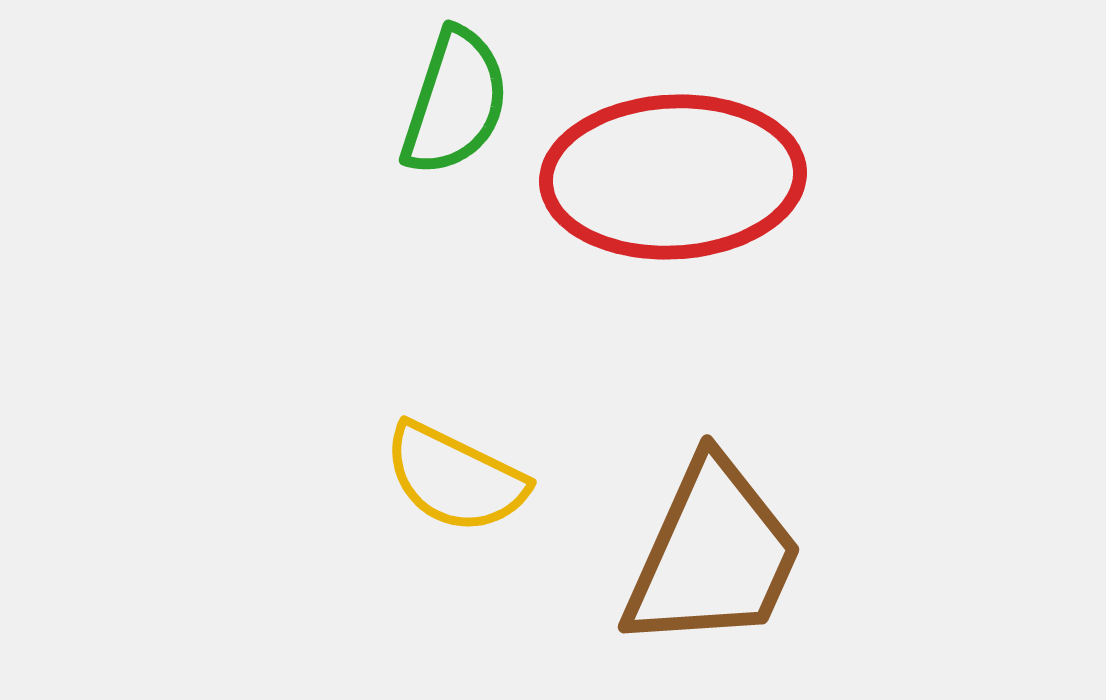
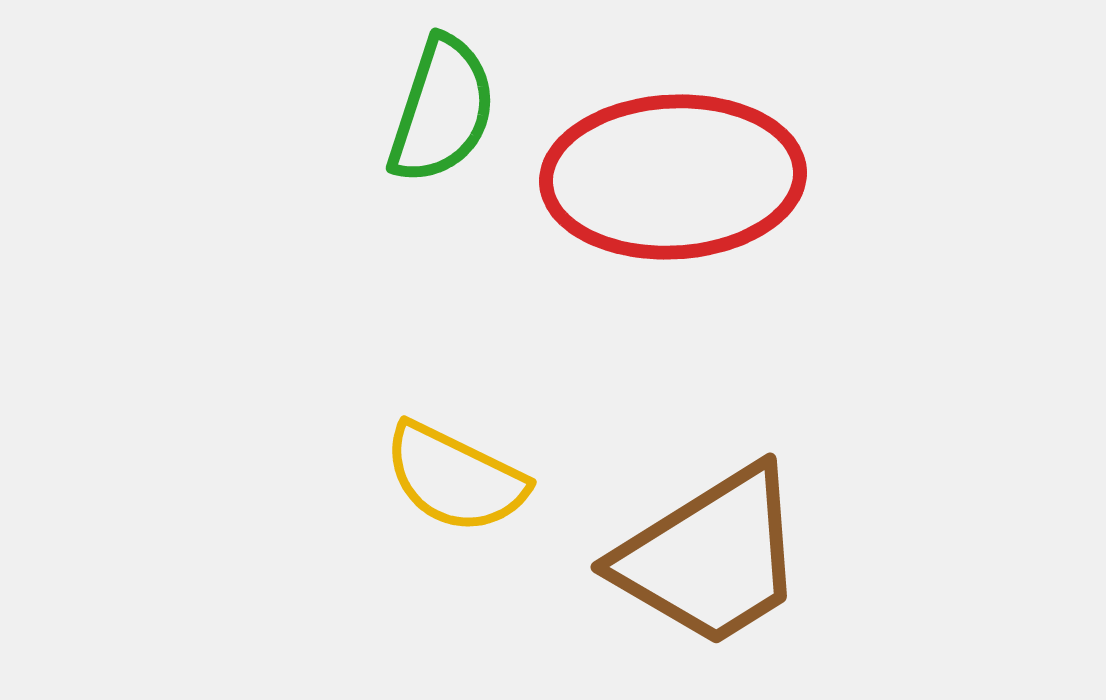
green semicircle: moved 13 px left, 8 px down
brown trapezoid: moved 2 px left, 2 px down; rotated 34 degrees clockwise
